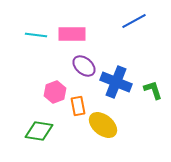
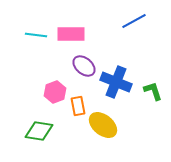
pink rectangle: moved 1 px left
green L-shape: moved 1 px down
